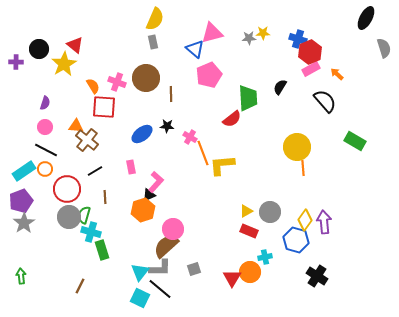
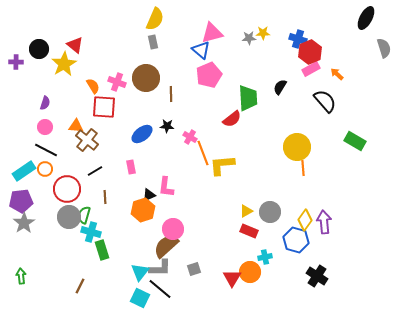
blue triangle at (195, 49): moved 6 px right, 1 px down
pink L-shape at (156, 182): moved 10 px right, 5 px down; rotated 145 degrees clockwise
purple pentagon at (21, 201): rotated 15 degrees clockwise
